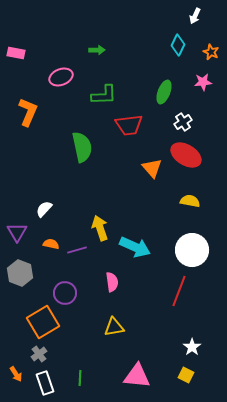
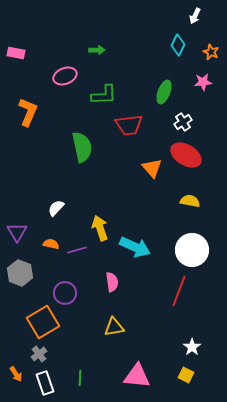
pink ellipse: moved 4 px right, 1 px up
white semicircle: moved 12 px right, 1 px up
